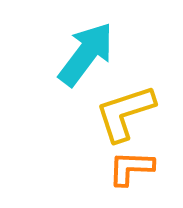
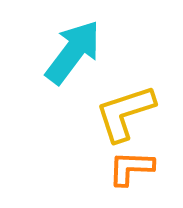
cyan arrow: moved 13 px left, 2 px up
